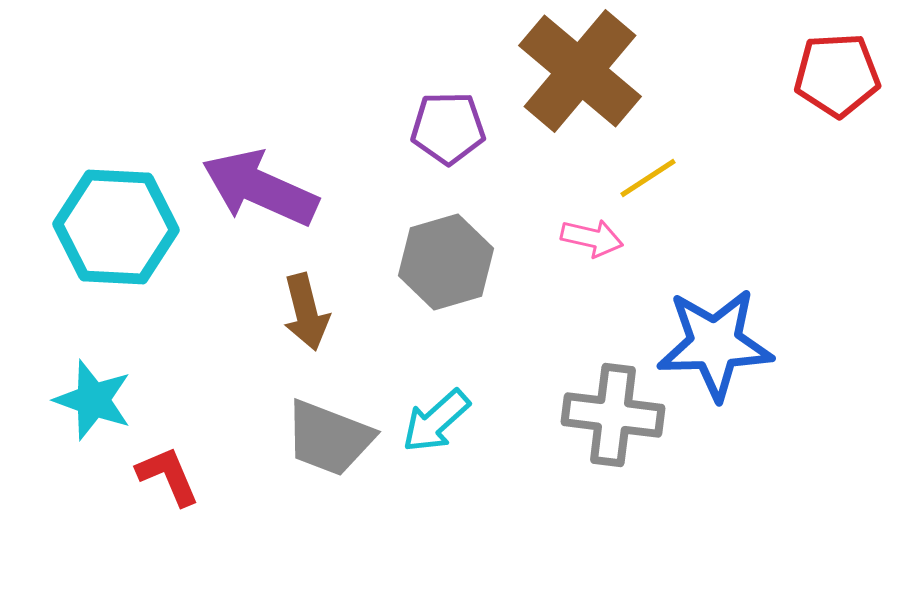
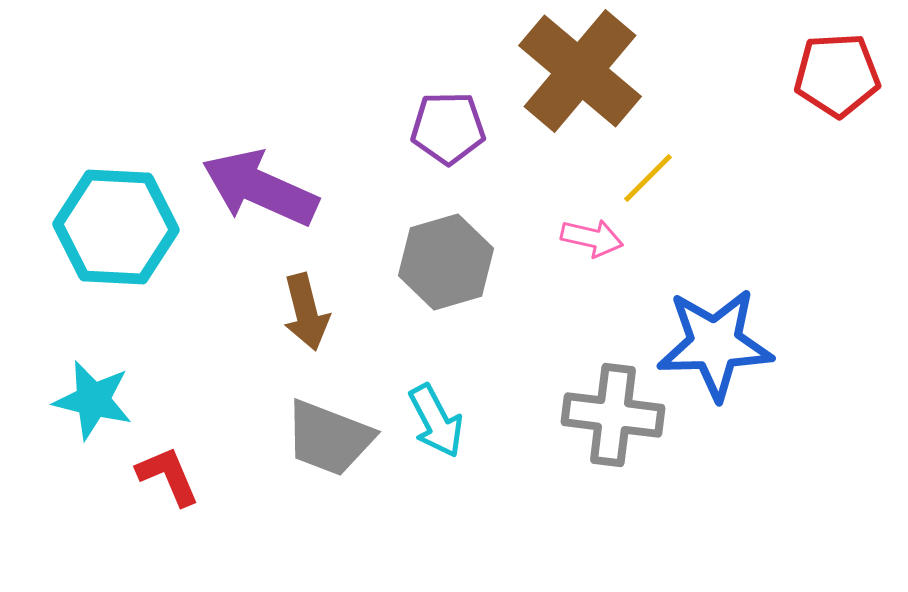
yellow line: rotated 12 degrees counterclockwise
cyan star: rotated 6 degrees counterclockwise
cyan arrow: rotated 76 degrees counterclockwise
